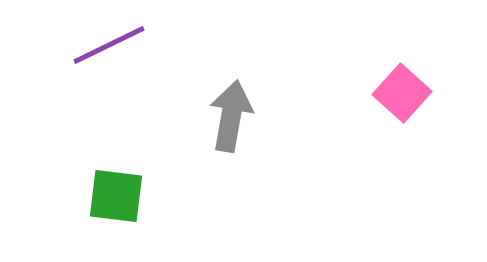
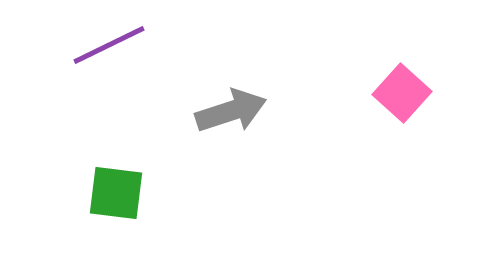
gray arrow: moved 5 px up; rotated 62 degrees clockwise
green square: moved 3 px up
